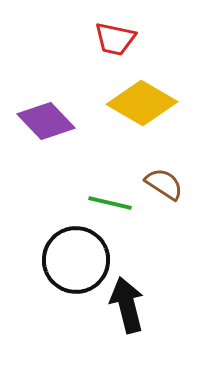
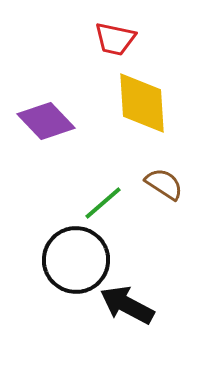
yellow diamond: rotated 56 degrees clockwise
green line: moved 7 px left; rotated 54 degrees counterclockwise
black arrow: rotated 48 degrees counterclockwise
